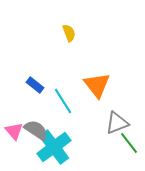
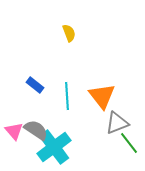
orange triangle: moved 5 px right, 11 px down
cyan line: moved 4 px right, 5 px up; rotated 28 degrees clockwise
